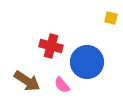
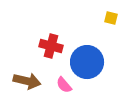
brown arrow: rotated 20 degrees counterclockwise
pink semicircle: moved 2 px right
